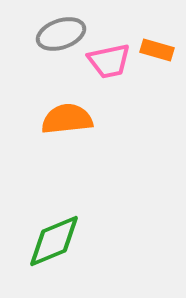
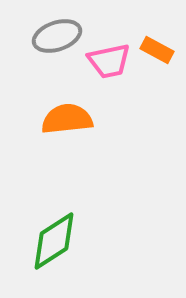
gray ellipse: moved 4 px left, 2 px down
orange rectangle: rotated 12 degrees clockwise
green diamond: rotated 10 degrees counterclockwise
